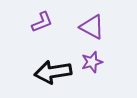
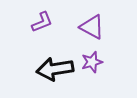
black arrow: moved 2 px right, 3 px up
